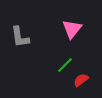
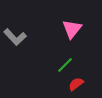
gray L-shape: moved 5 px left; rotated 35 degrees counterclockwise
red semicircle: moved 5 px left, 4 px down
